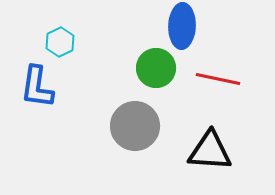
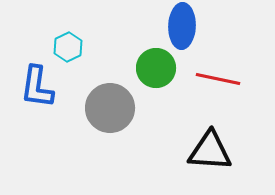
cyan hexagon: moved 8 px right, 5 px down
gray circle: moved 25 px left, 18 px up
